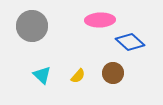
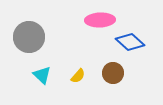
gray circle: moved 3 px left, 11 px down
